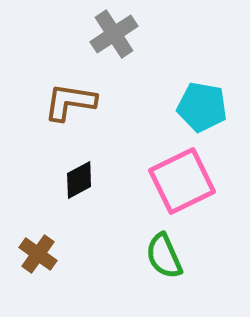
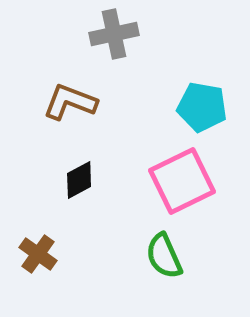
gray cross: rotated 21 degrees clockwise
brown L-shape: rotated 12 degrees clockwise
